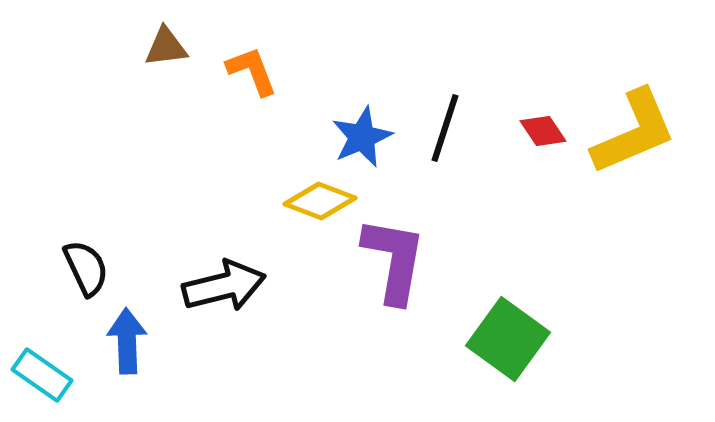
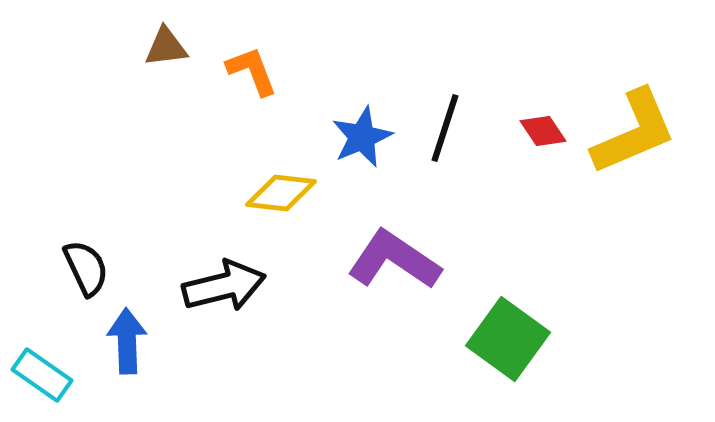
yellow diamond: moved 39 px left, 8 px up; rotated 14 degrees counterclockwise
purple L-shape: rotated 66 degrees counterclockwise
